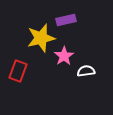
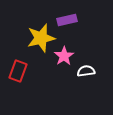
purple rectangle: moved 1 px right
